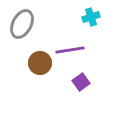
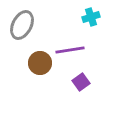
gray ellipse: moved 1 px down
